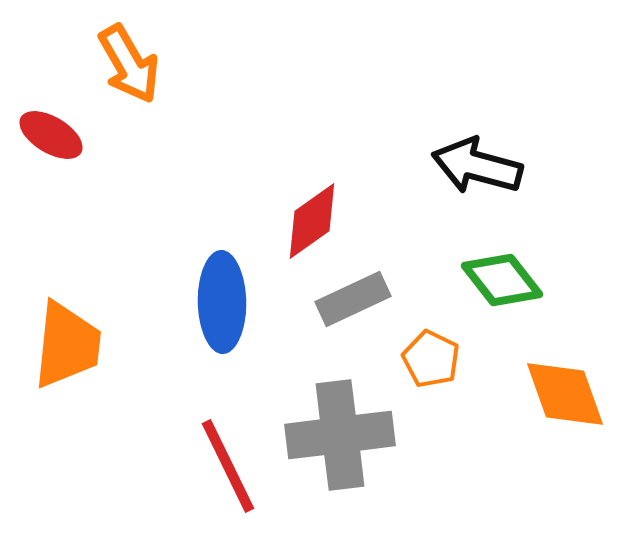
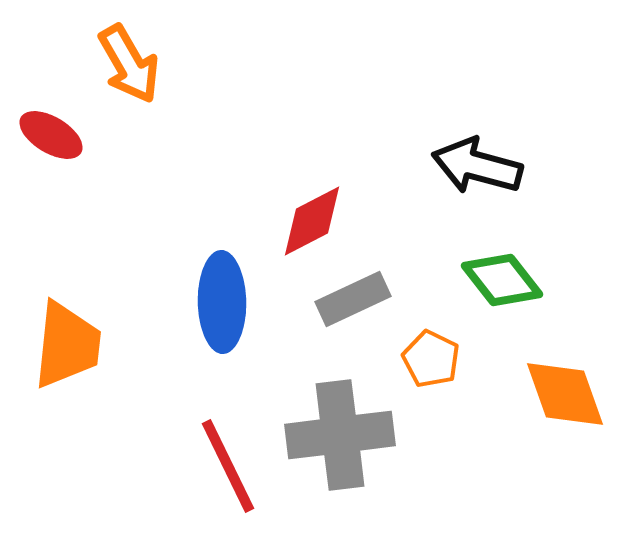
red diamond: rotated 8 degrees clockwise
